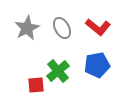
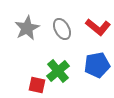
gray ellipse: moved 1 px down
red square: moved 1 px right; rotated 18 degrees clockwise
